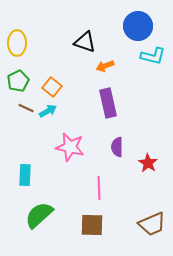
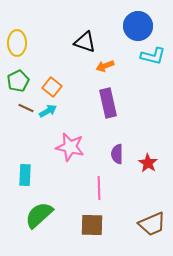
purple semicircle: moved 7 px down
